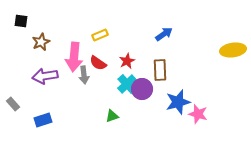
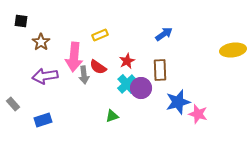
brown star: rotated 12 degrees counterclockwise
red semicircle: moved 4 px down
purple circle: moved 1 px left, 1 px up
